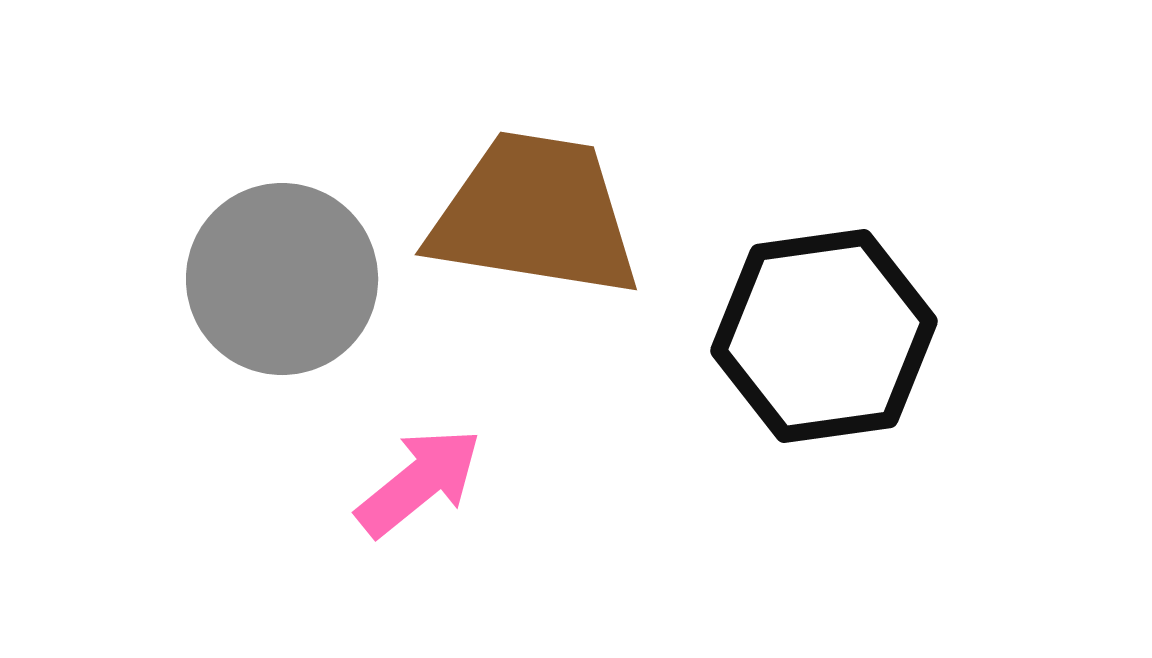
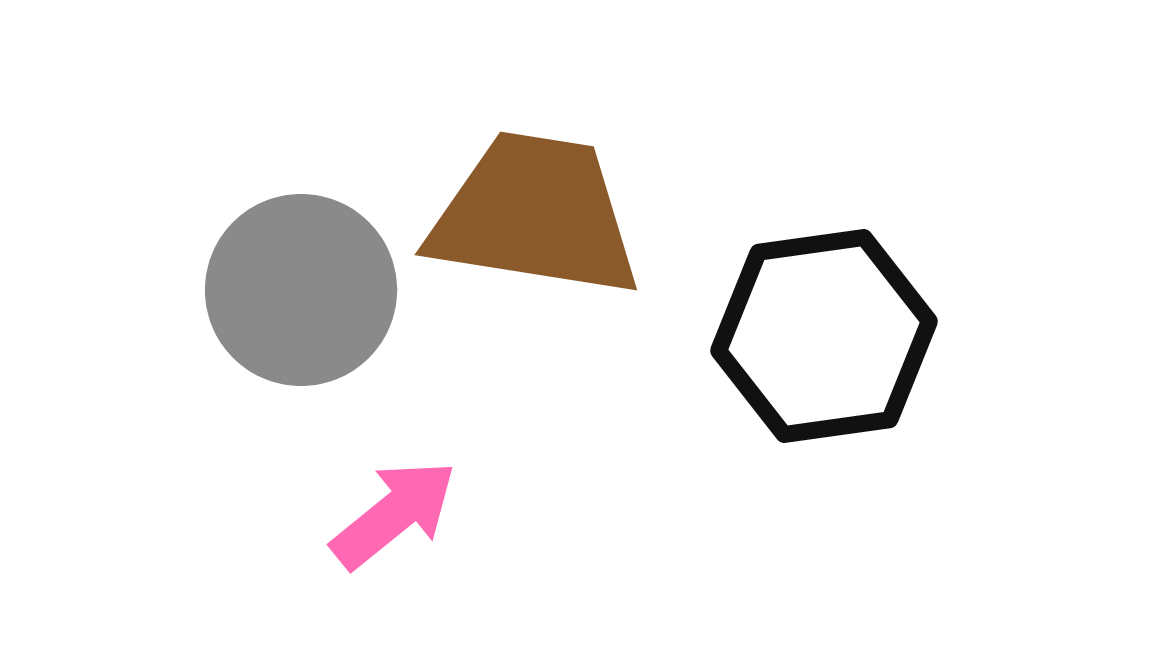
gray circle: moved 19 px right, 11 px down
pink arrow: moved 25 px left, 32 px down
